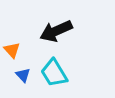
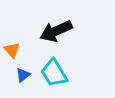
blue triangle: rotated 35 degrees clockwise
